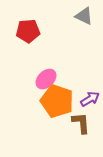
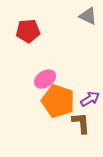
gray triangle: moved 4 px right
pink ellipse: moved 1 px left; rotated 10 degrees clockwise
orange pentagon: moved 1 px right
